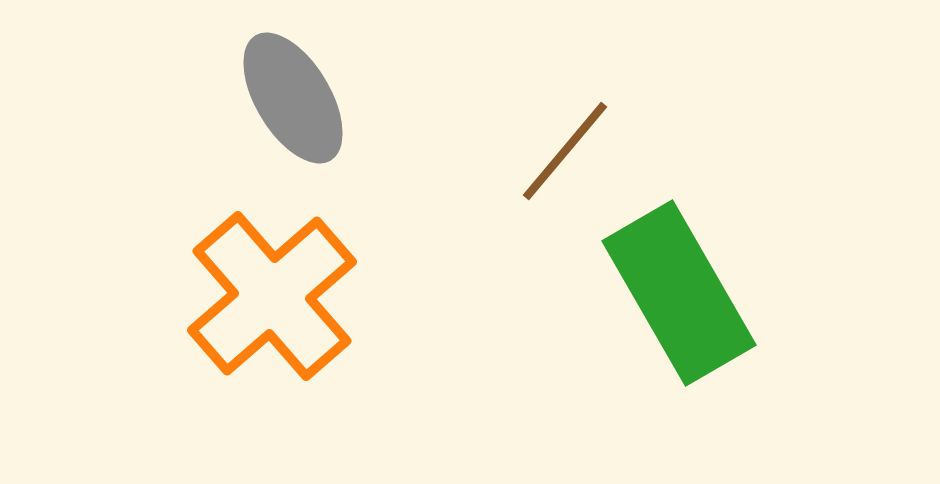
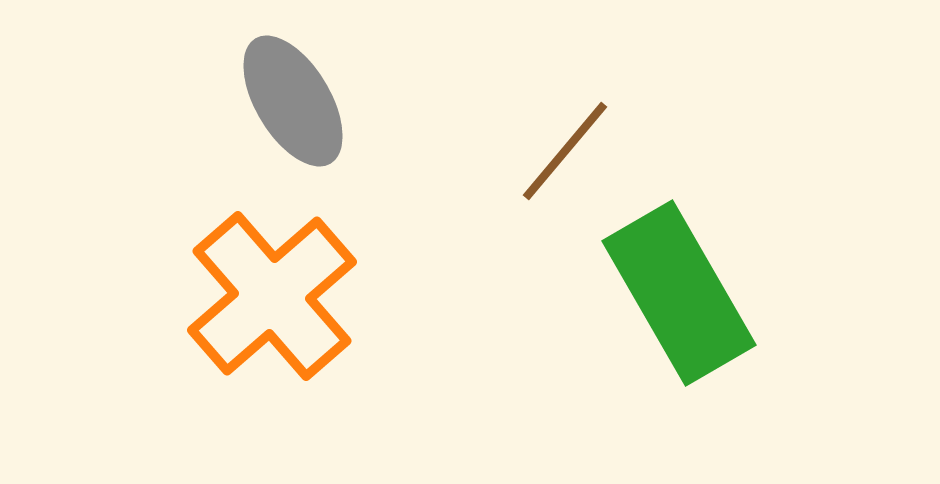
gray ellipse: moved 3 px down
